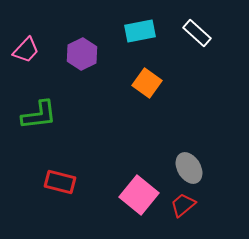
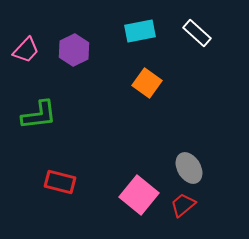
purple hexagon: moved 8 px left, 4 px up
